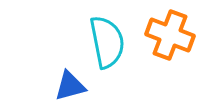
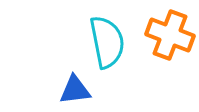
blue triangle: moved 5 px right, 4 px down; rotated 8 degrees clockwise
